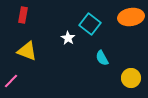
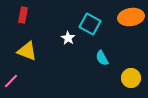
cyan square: rotated 10 degrees counterclockwise
